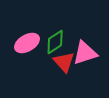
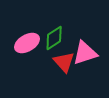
green diamond: moved 1 px left, 4 px up
